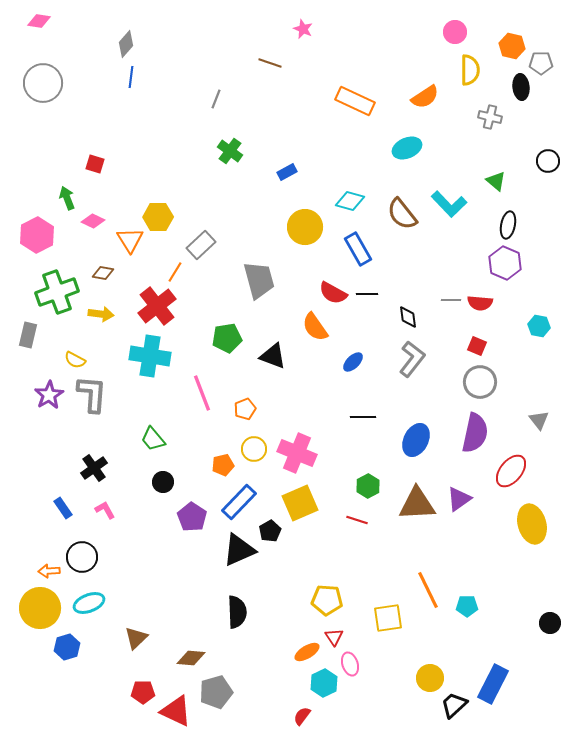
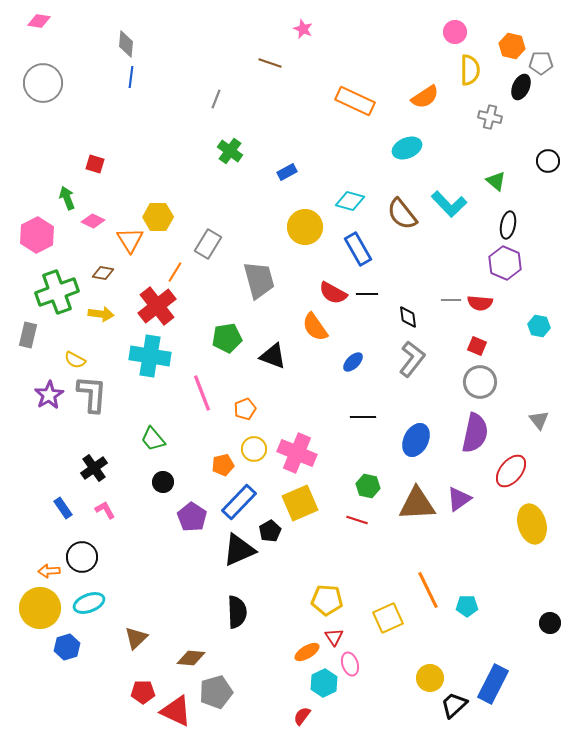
gray diamond at (126, 44): rotated 36 degrees counterclockwise
black ellipse at (521, 87): rotated 30 degrees clockwise
gray rectangle at (201, 245): moved 7 px right, 1 px up; rotated 16 degrees counterclockwise
green hexagon at (368, 486): rotated 20 degrees counterclockwise
yellow square at (388, 618): rotated 16 degrees counterclockwise
